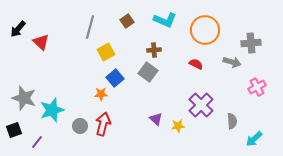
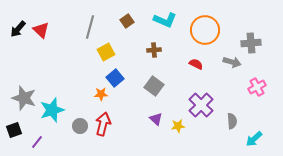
red triangle: moved 12 px up
gray square: moved 6 px right, 14 px down
